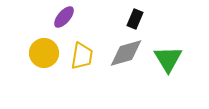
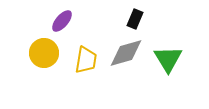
purple ellipse: moved 2 px left, 4 px down
yellow trapezoid: moved 4 px right, 4 px down
